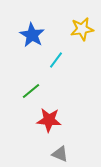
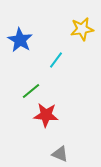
blue star: moved 12 px left, 5 px down
red star: moved 3 px left, 5 px up
